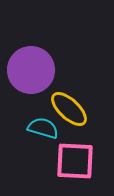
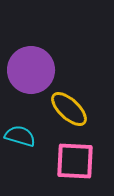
cyan semicircle: moved 23 px left, 8 px down
